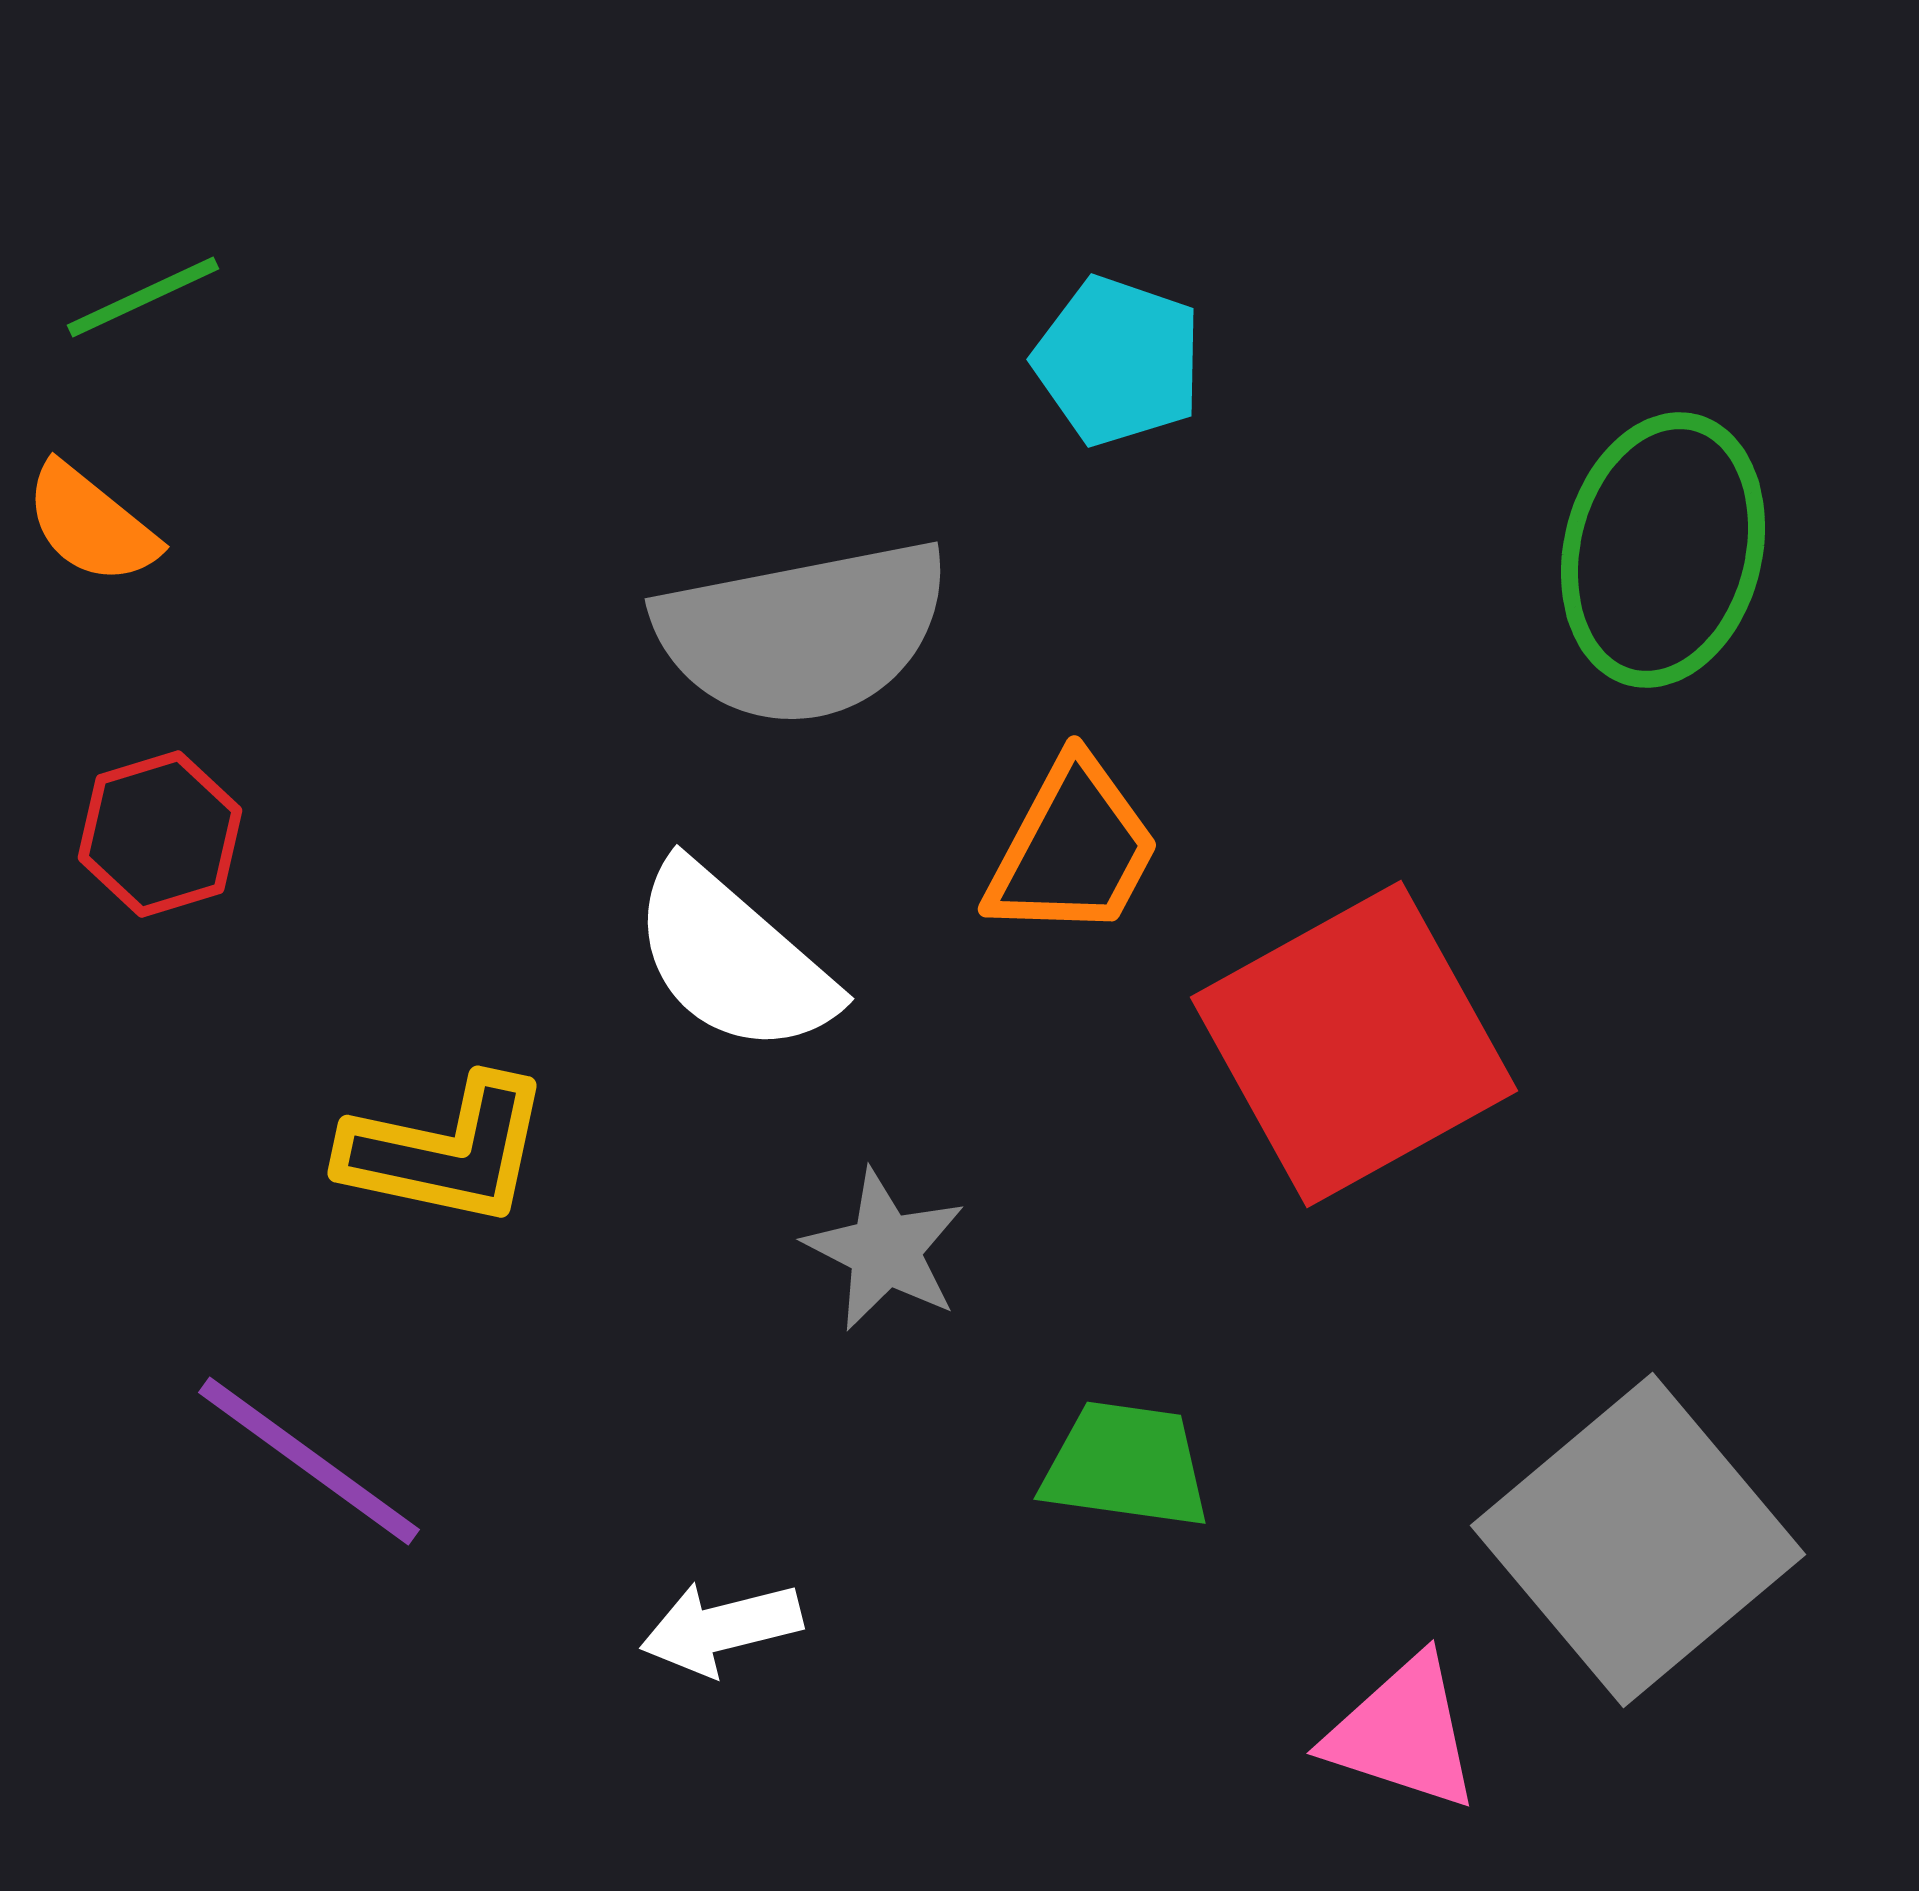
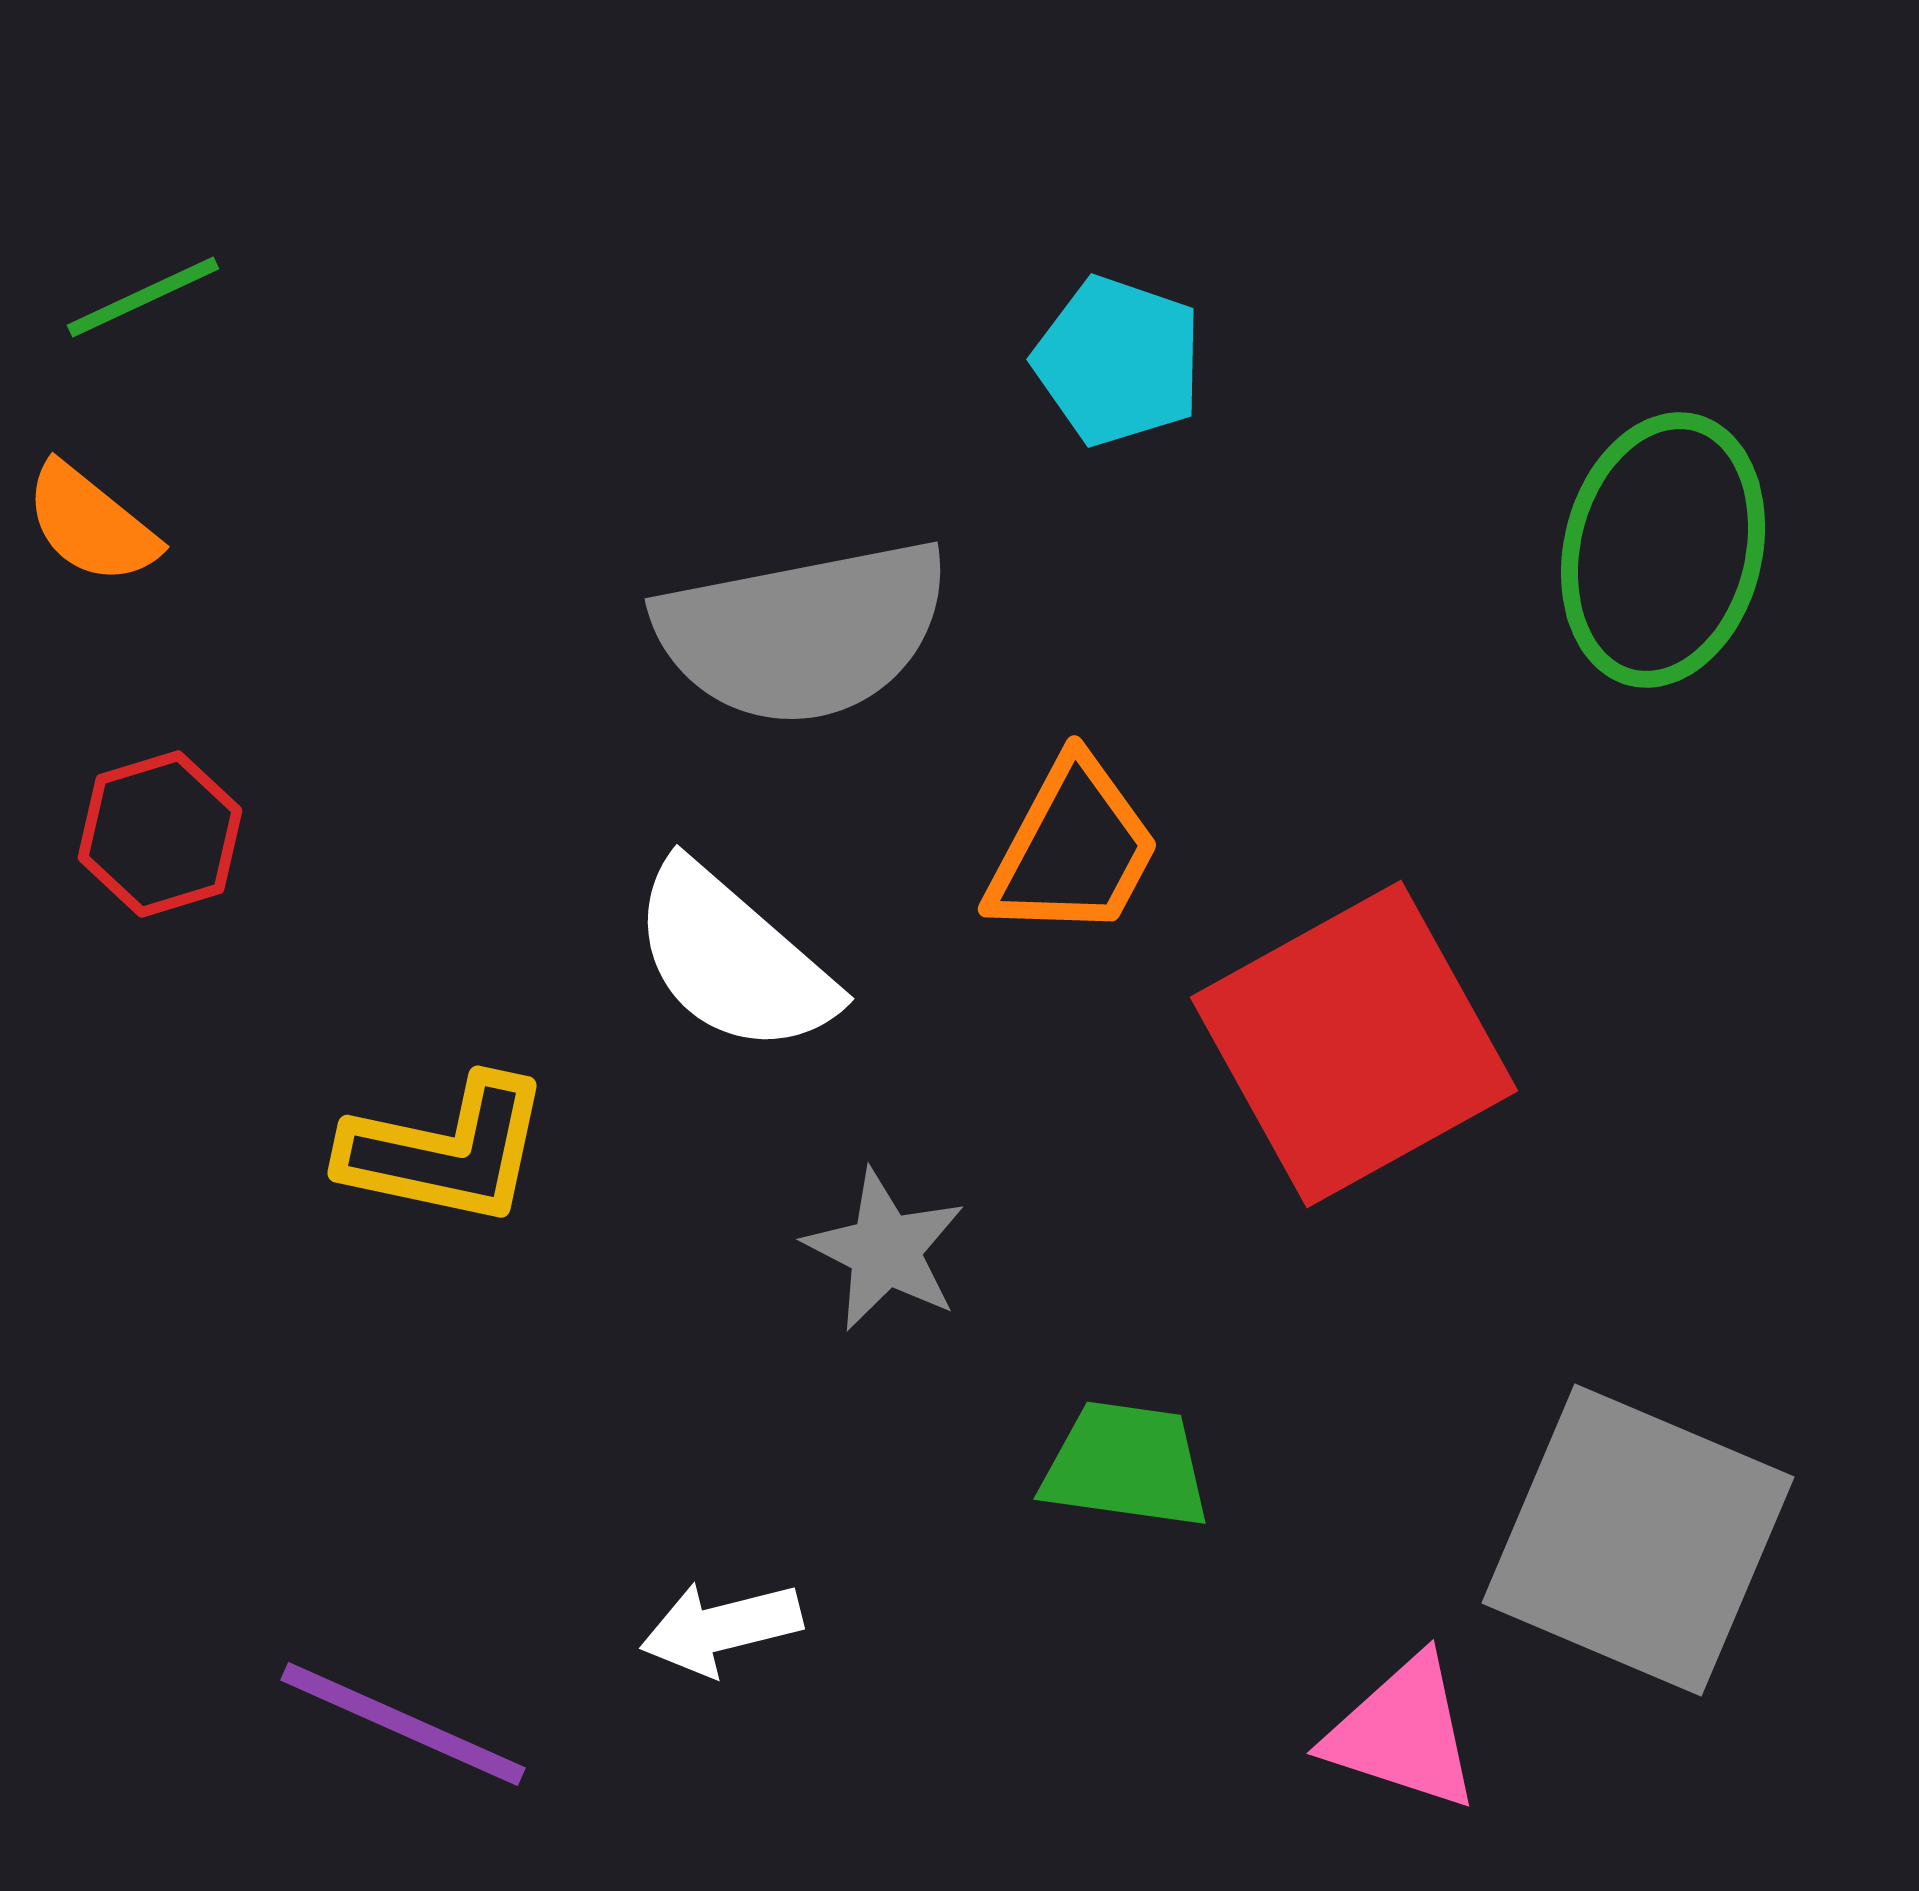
purple line: moved 94 px right, 263 px down; rotated 12 degrees counterclockwise
gray square: rotated 27 degrees counterclockwise
